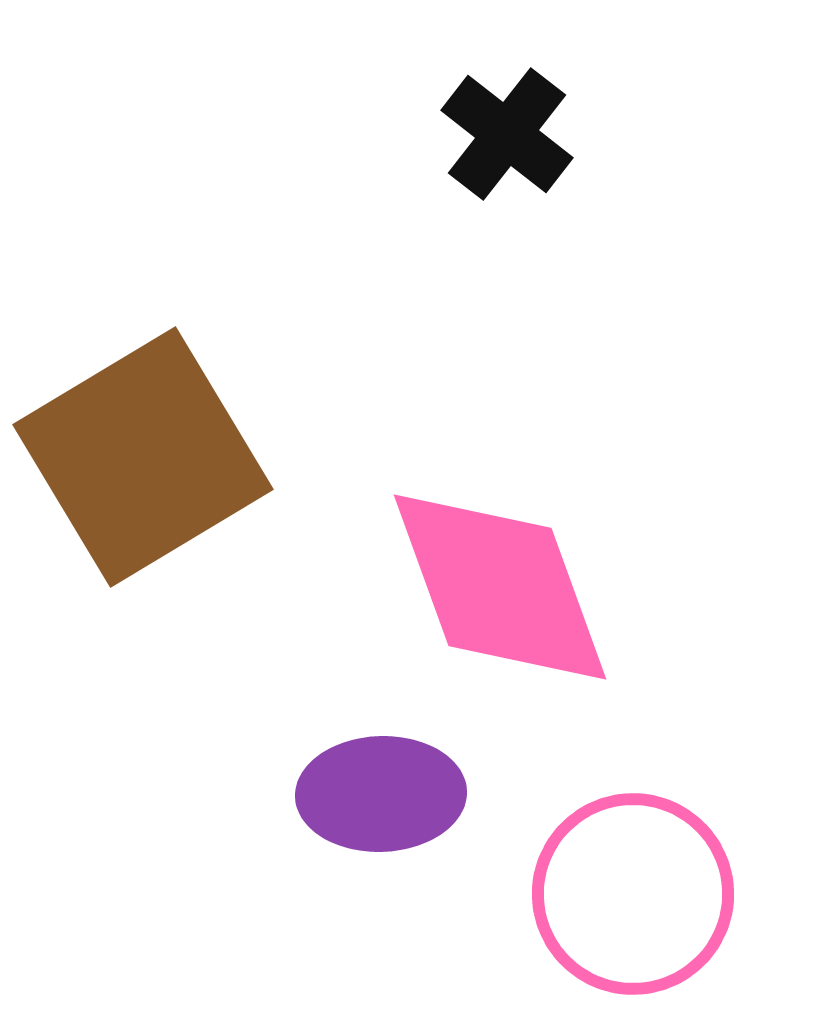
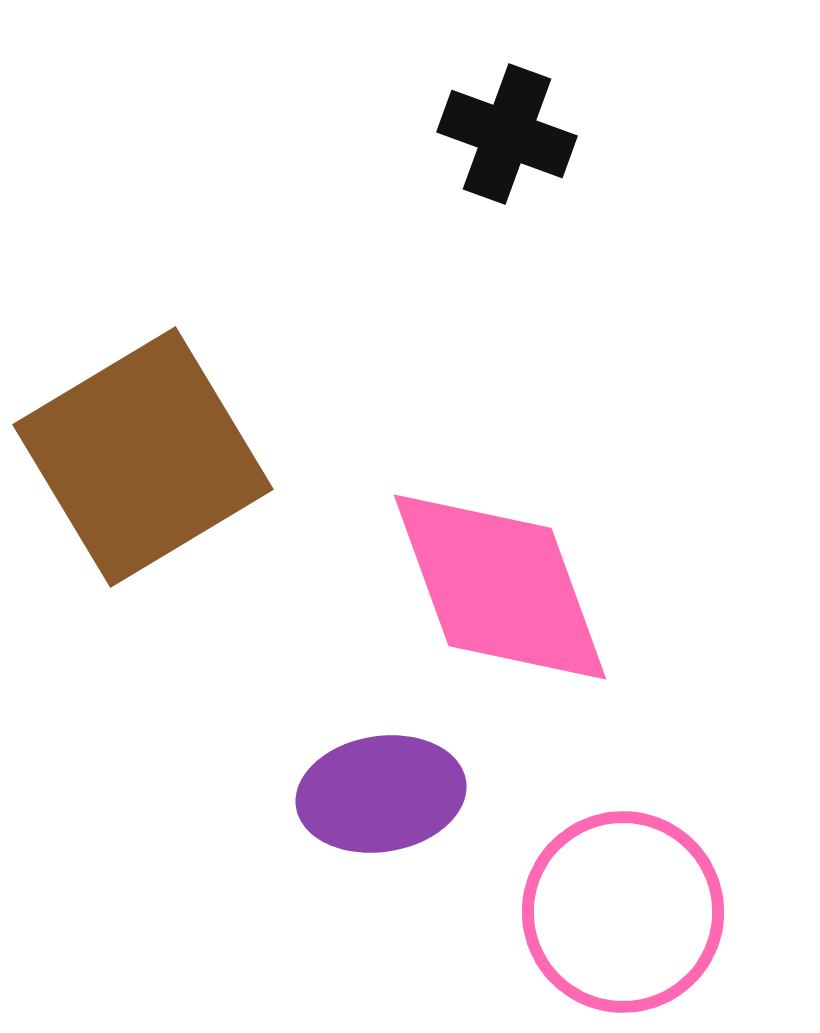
black cross: rotated 18 degrees counterclockwise
purple ellipse: rotated 7 degrees counterclockwise
pink circle: moved 10 px left, 18 px down
